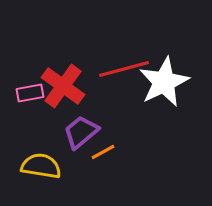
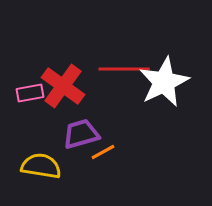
red line: rotated 15 degrees clockwise
purple trapezoid: moved 2 px down; rotated 24 degrees clockwise
